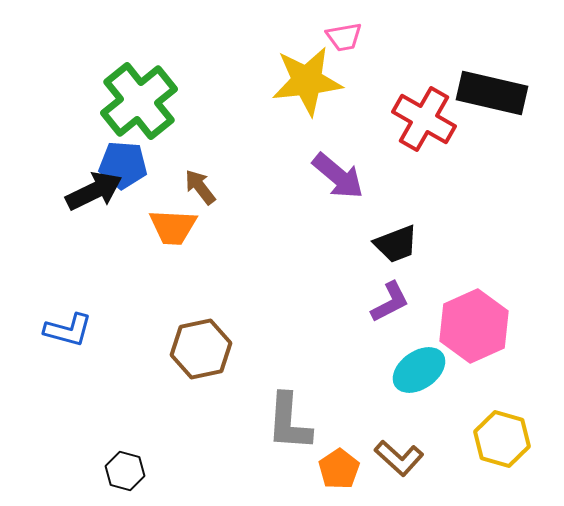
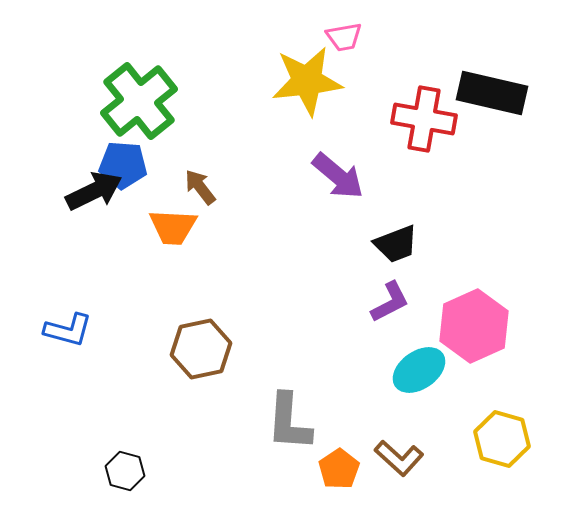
red cross: rotated 20 degrees counterclockwise
